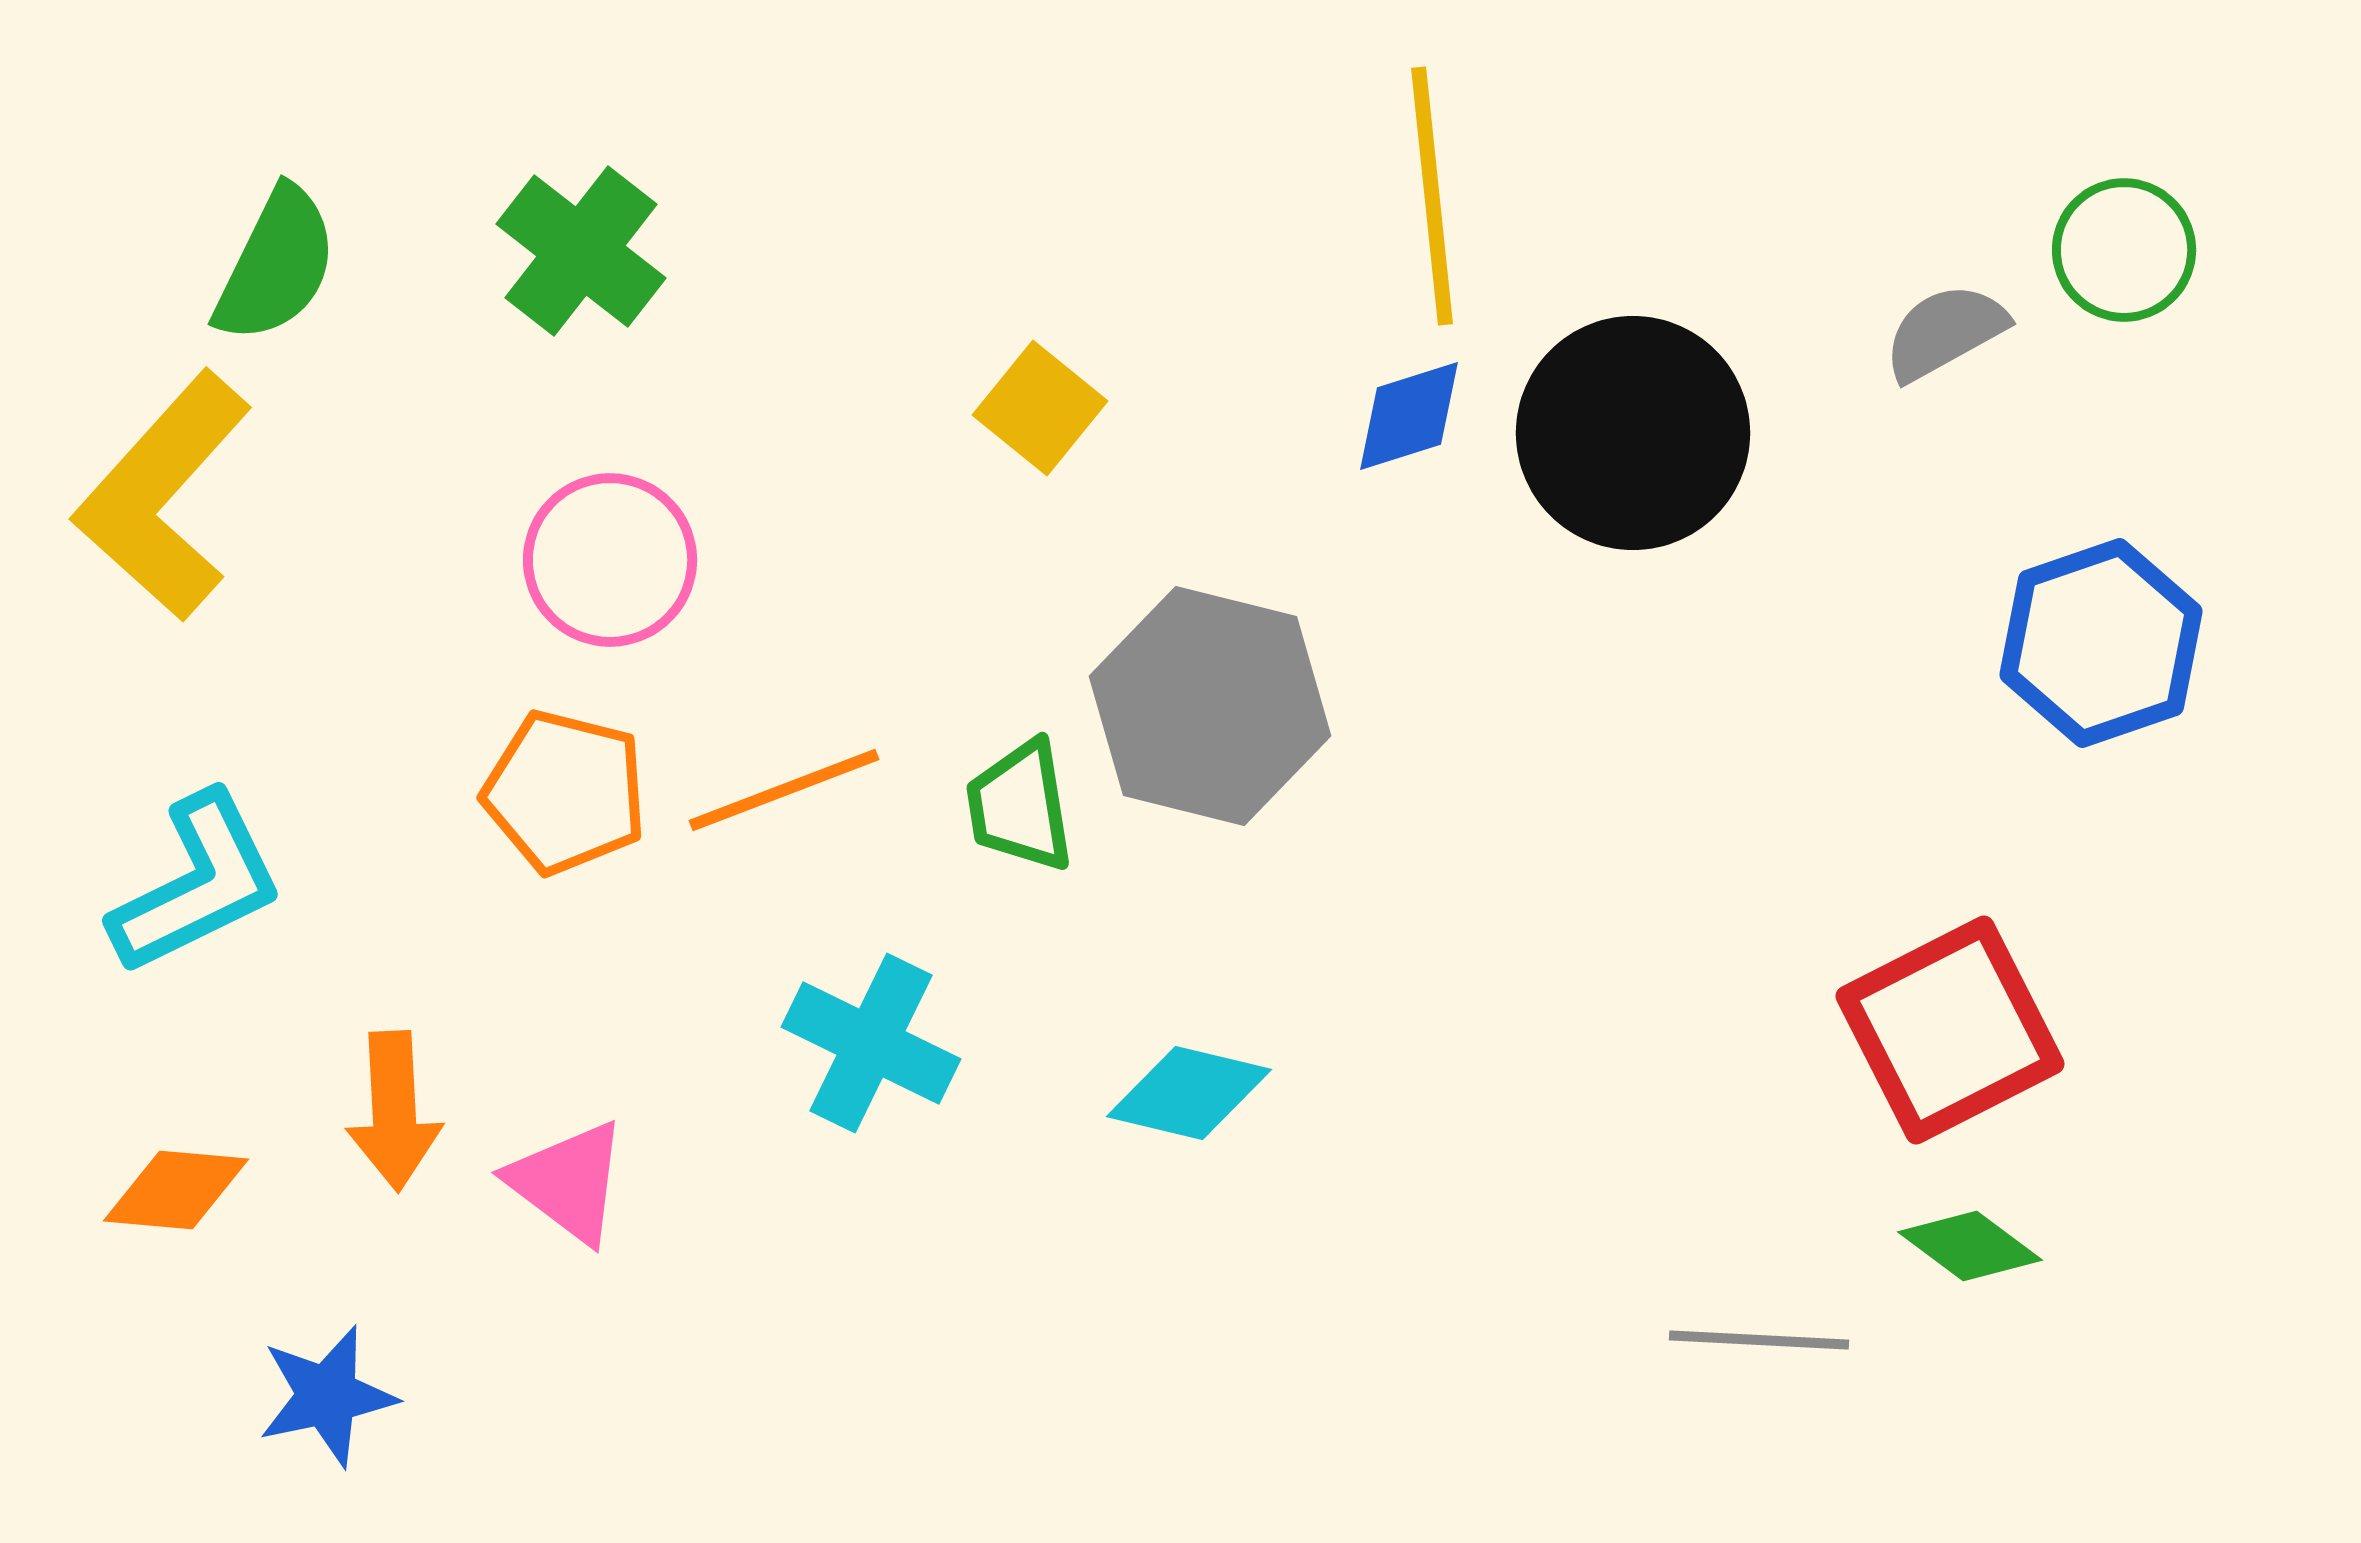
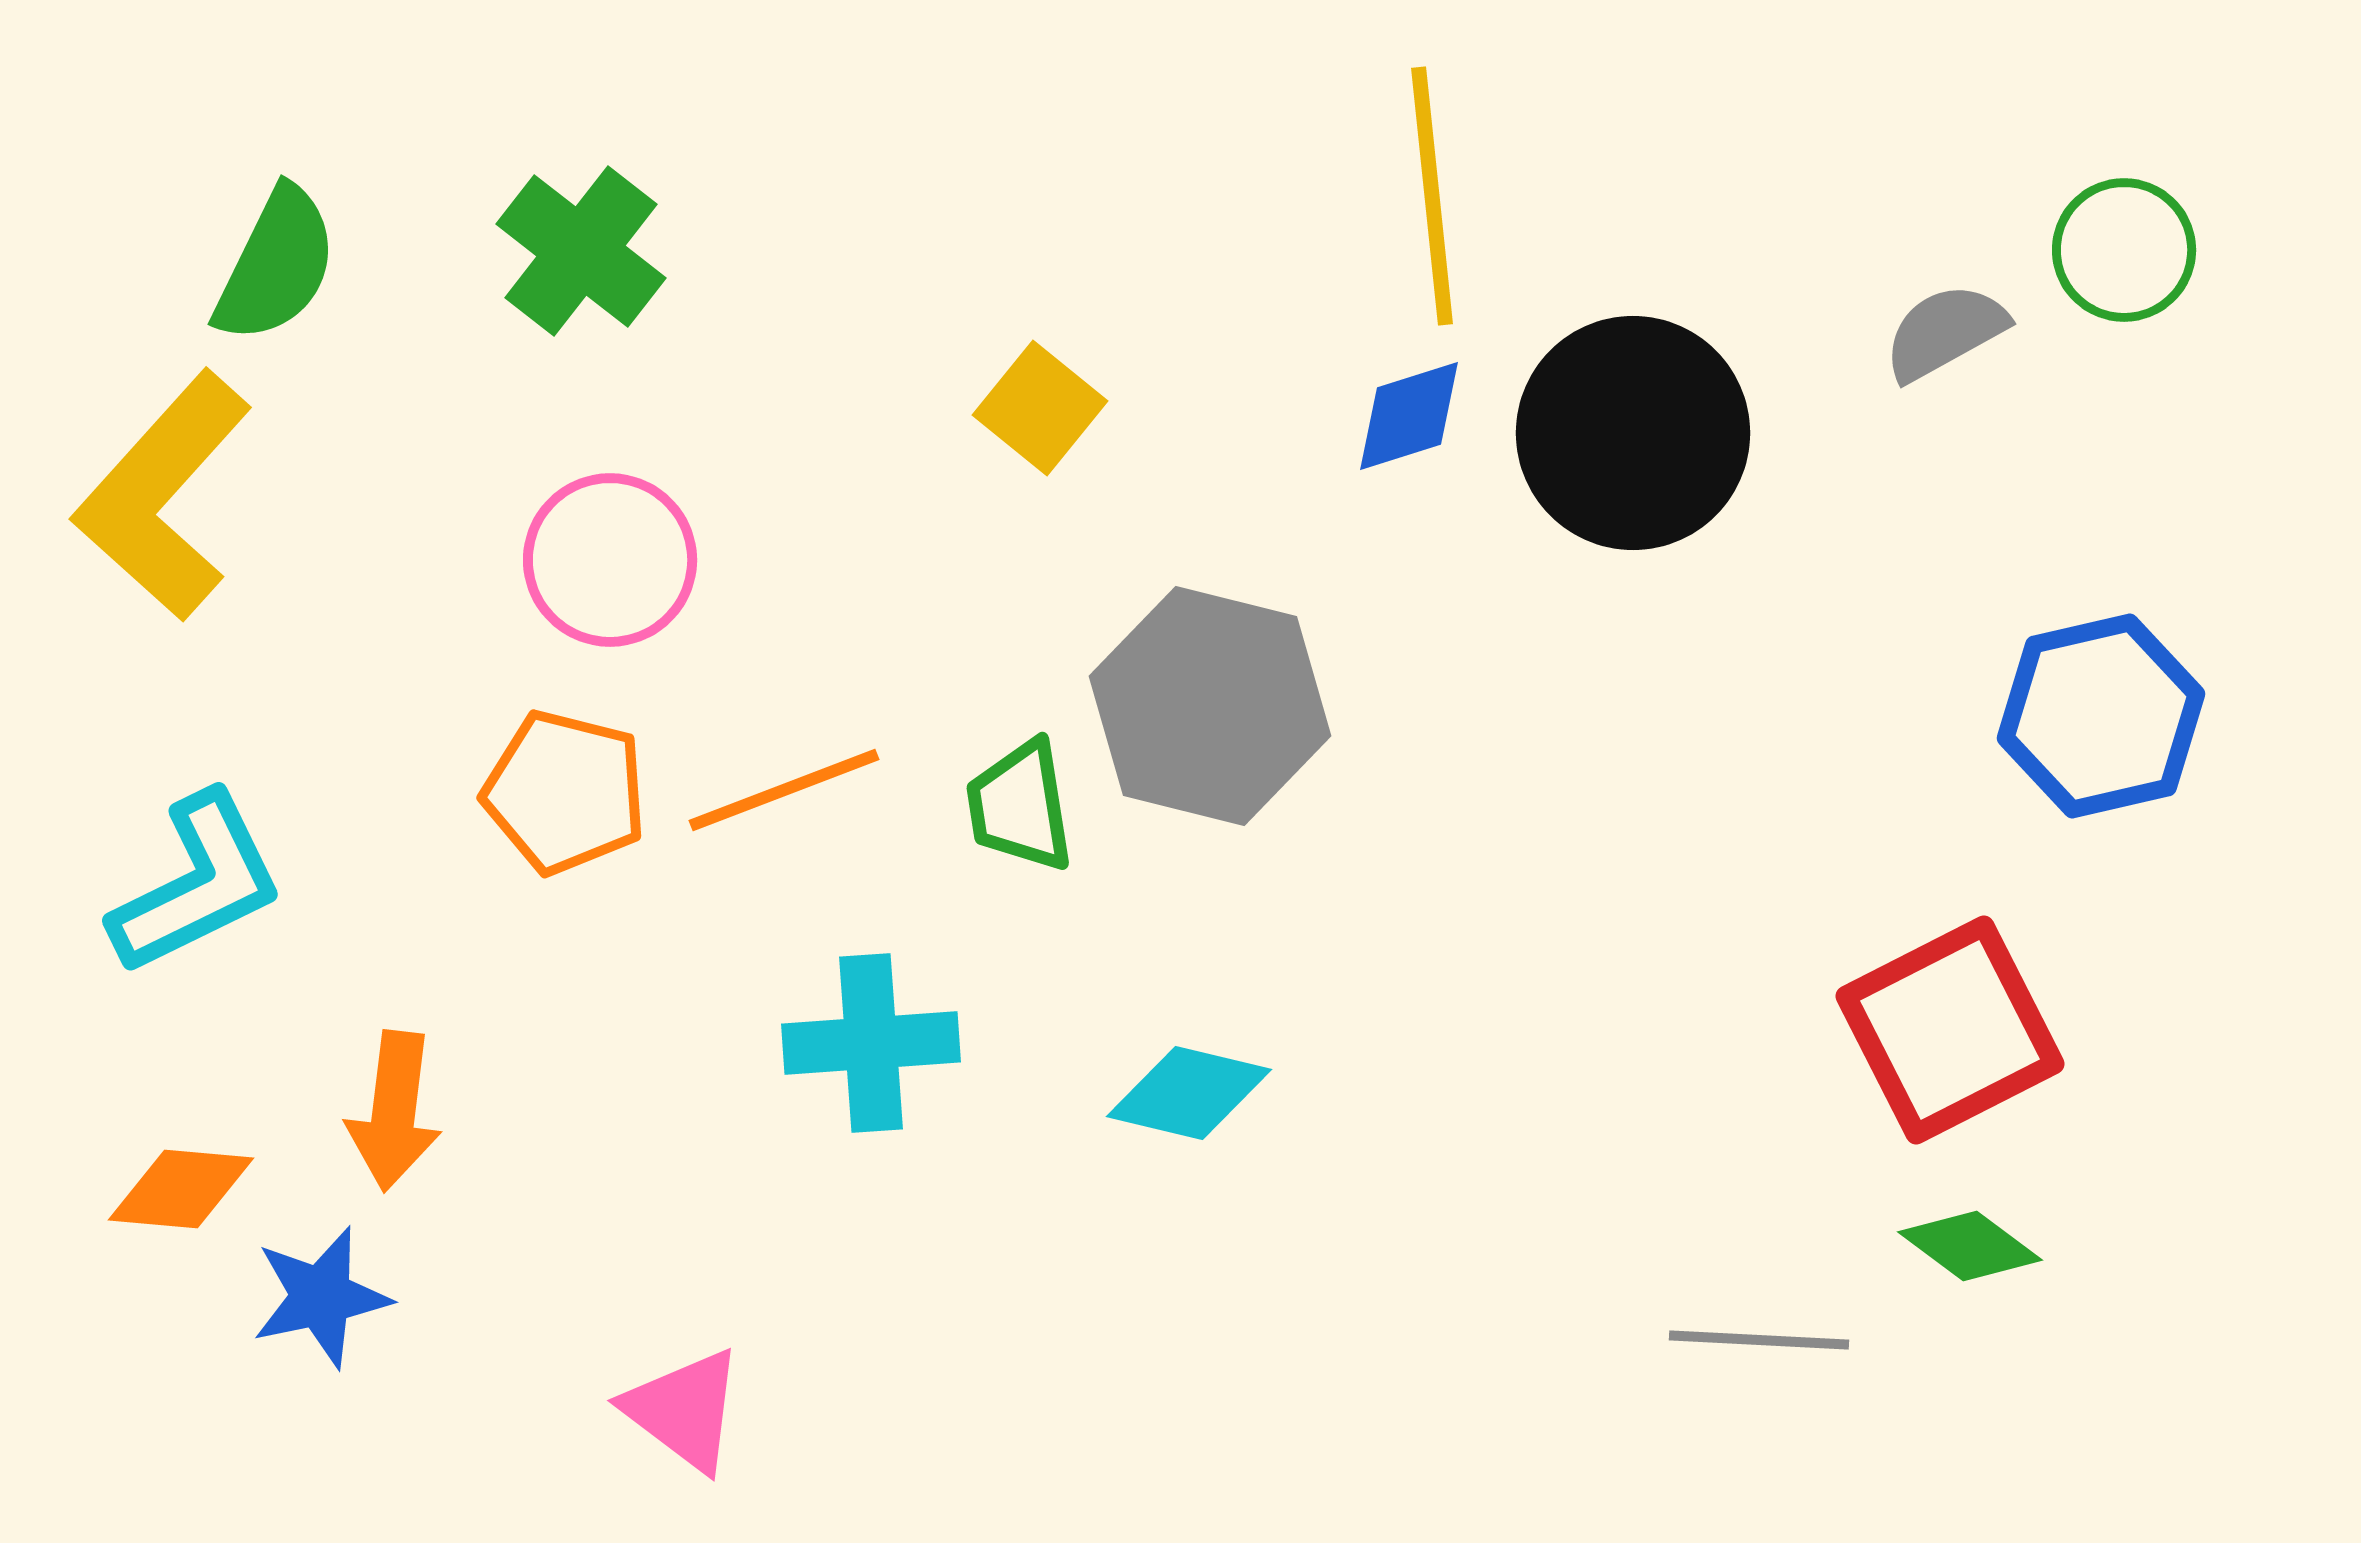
blue hexagon: moved 73 px down; rotated 6 degrees clockwise
cyan cross: rotated 30 degrees counterclockwise
orange arrow: rotated 10 degrees clockwise
pink triangle: moved 116 px right, 228 px down
orange diamond: moved 5 px right, 1 px up
blue star: moved 6 px left, 99 px up
